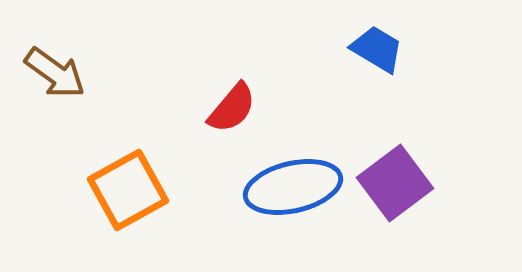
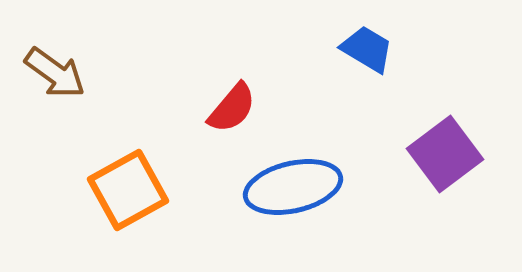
blue trapezoid: moved 10 px left
purple square: moved 50 px right, 29 px up
